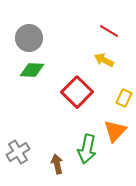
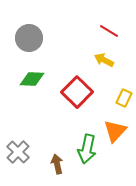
green diamond: moved 9 px down
gray cross: rotated 15 degrees counterclockwise
